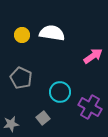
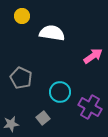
yellow circle: moved 19 px up
